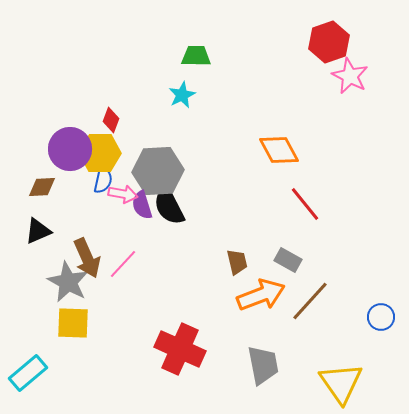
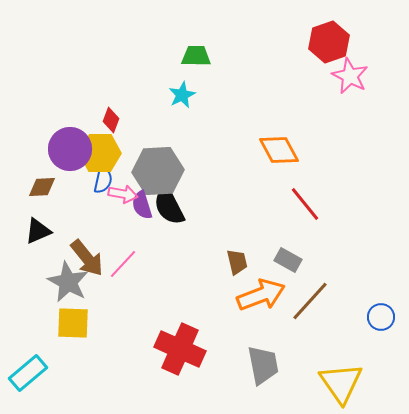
brown arrow: rotated 15 degrees counterclockwise
